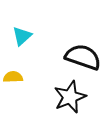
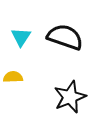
cyan triangle: moved 1 px left, 1 px down; rotated 15 degrees counterclockwise
black semicircle: moved 18 px left, 20 px up
